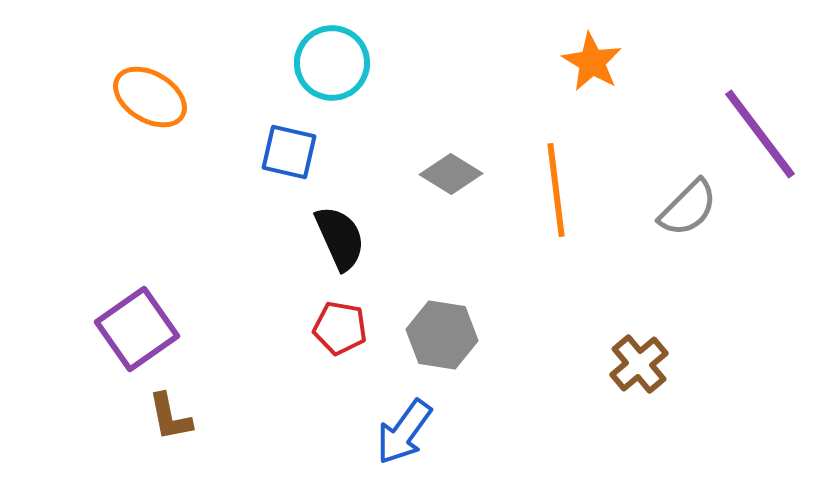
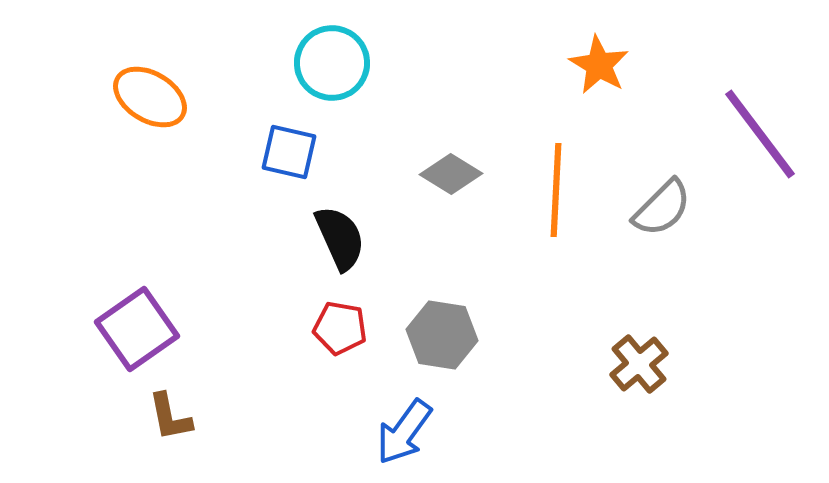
orange star: moved 7 px right, 3 px down
orange line: rotated 10 degrees clockwise
gray semicircle: moved 26 px left
